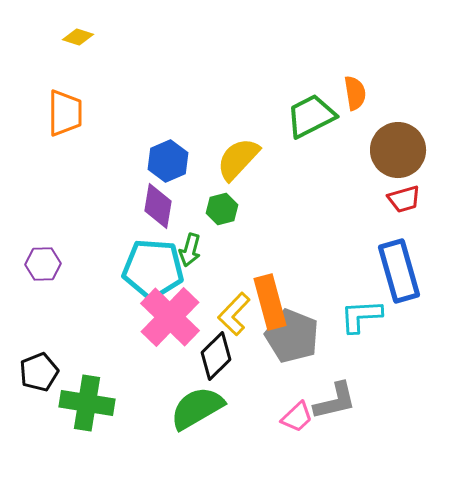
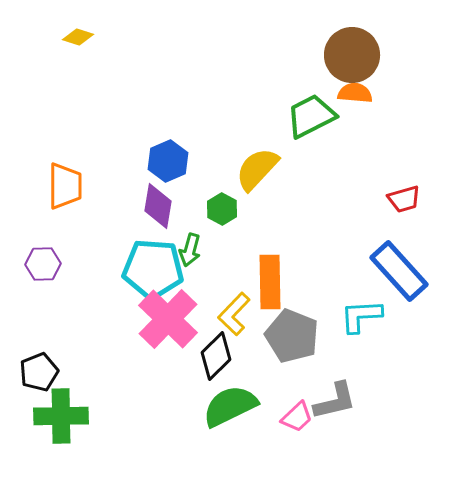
orange semicircle: rotated 76 degrees counterclockwise
orange trapezoid: moved 73 px down
brown circle: moved 46 px left, 95 px up
yellow semicircle: moved 19 px right, 10 px down
green hexagon: rotated 16 degrees counterclockwise
blue rectangle: rotated 26 degrees counterclockwise
orange rectangle: moved 20 px up; rotated 14 degrees clockwise
pink cross: moved 2 px left, 2 px down
green cross: moved 26 px left, 13 px down; rotated 10 degrees counterclockwise
green semicircle: moved 33 px right, 2 px up; rotated 4 degrees clockwise
